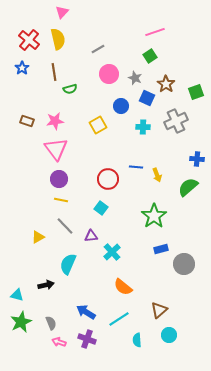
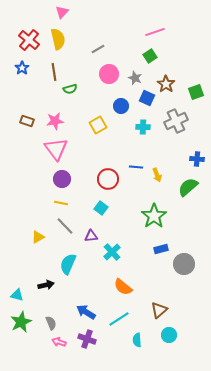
purple circle at (59, 179): moved 3 px right
yellow line at (61, 200): moved 3 px down
